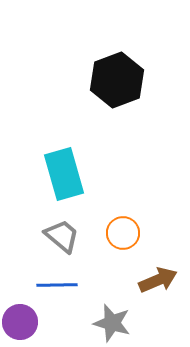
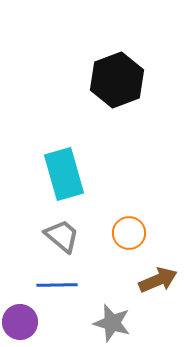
orange circle: moved 6 px right
